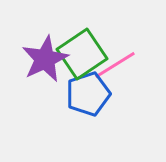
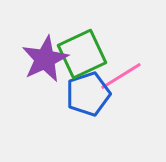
green square: rotated 9 degrees clockwise
pink line: moved 6 px right, 11 px down
